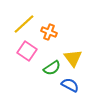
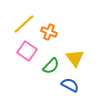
yellow triangle: moved 2 px right
green semicircle: moved 1 px left, 2 px up; rotated 12 degrees counterclockwise
